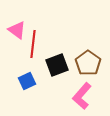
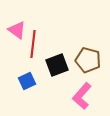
brown pentagon: moved 3 px up; rotated 20 degrees counterclockwise
